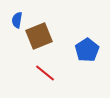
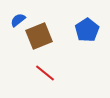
blue semicircle: moved 1 px right; rotated 42 degrees clockwise
blue pentagon: moved 20 px up
